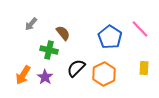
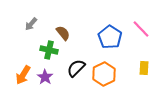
pink line: moved 1 px right
